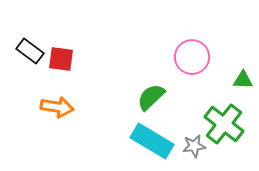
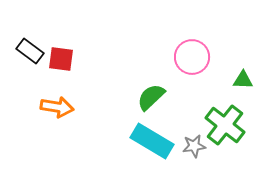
green cross: moved 1 px right, 1 px down
